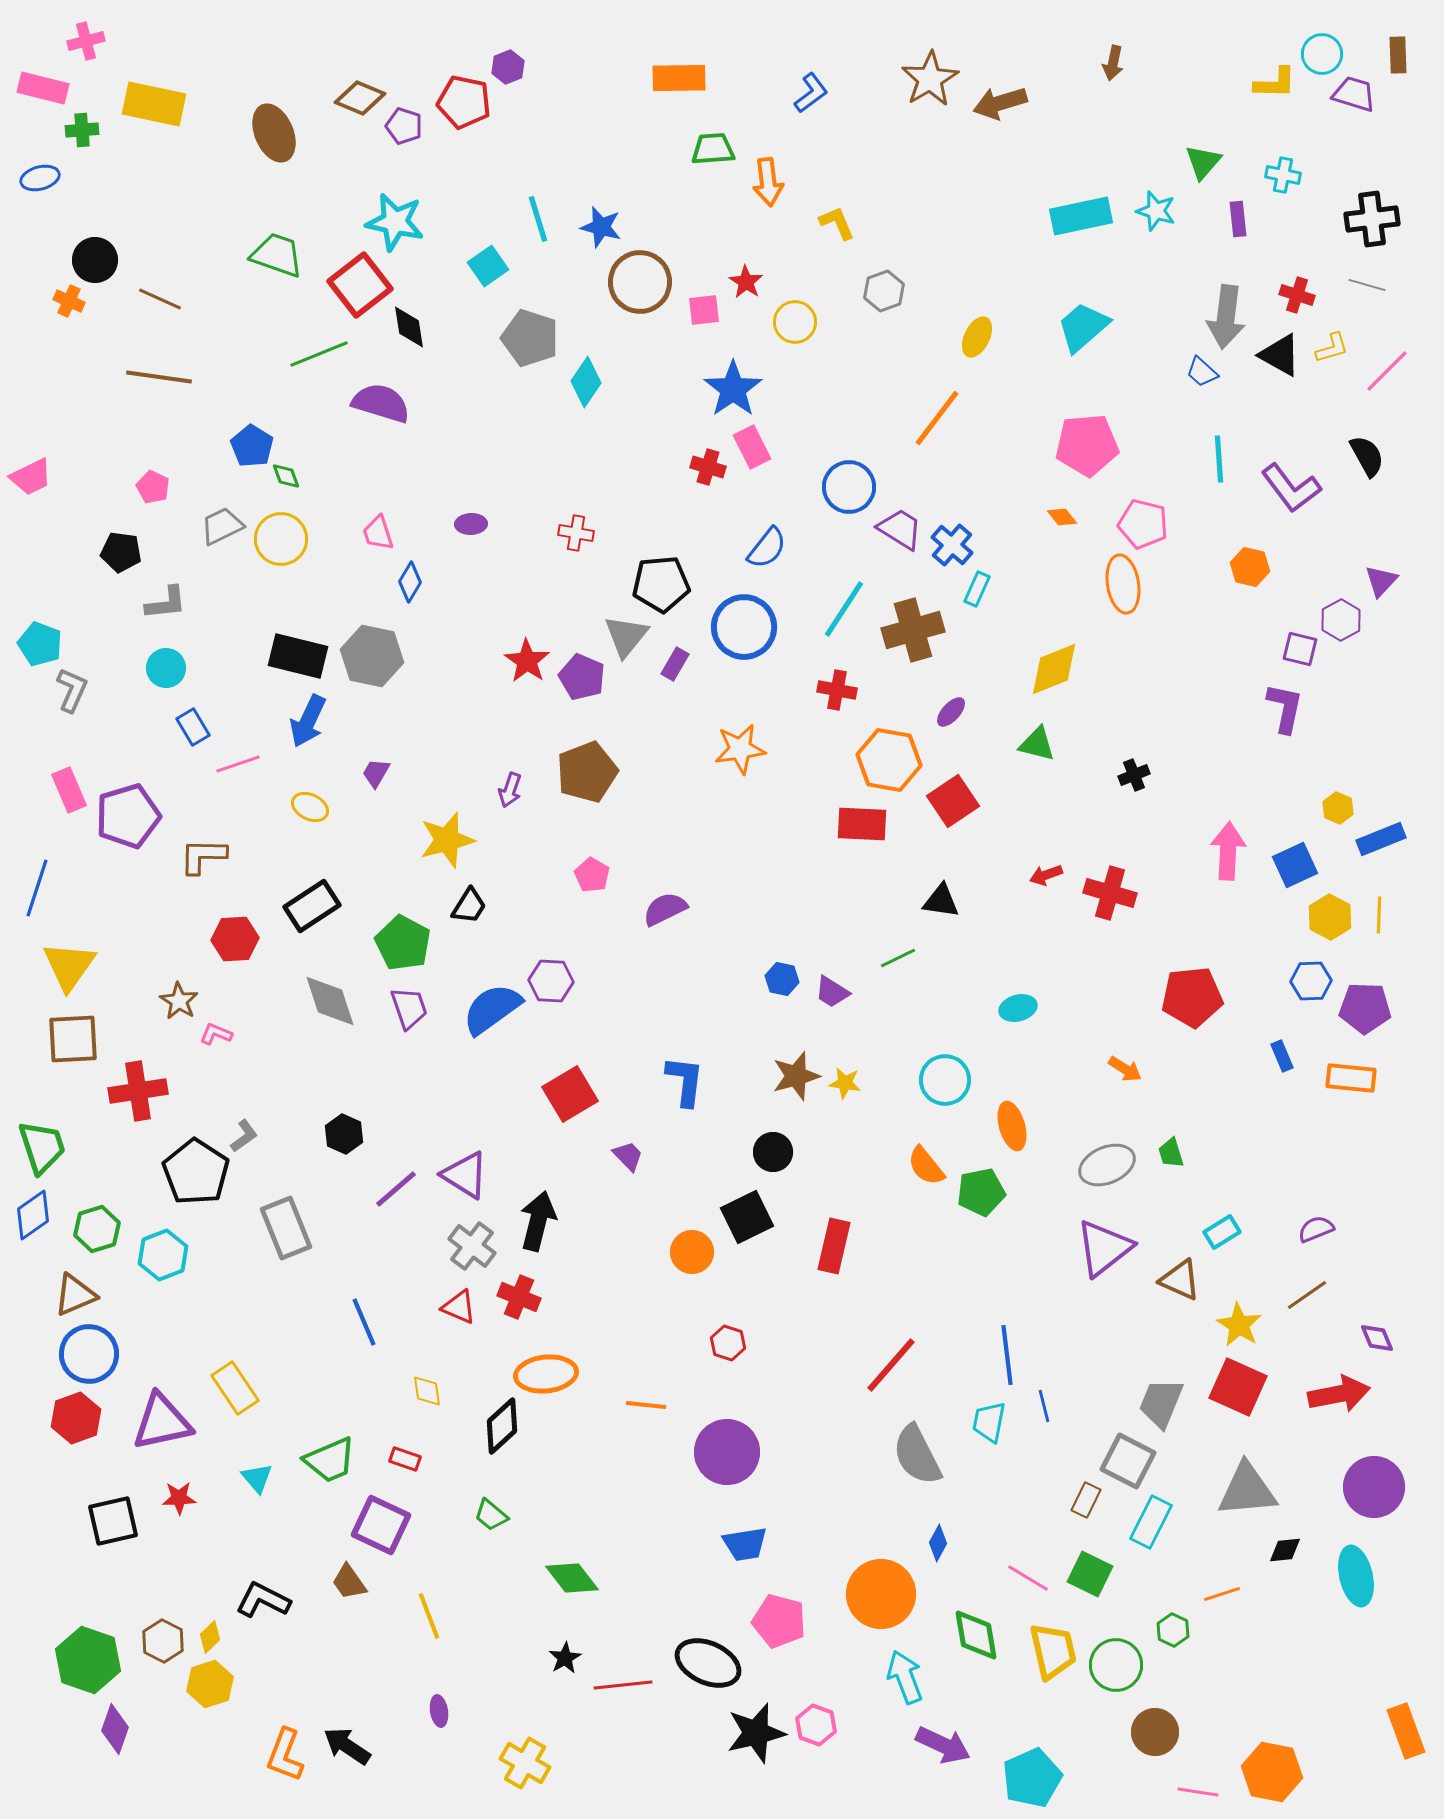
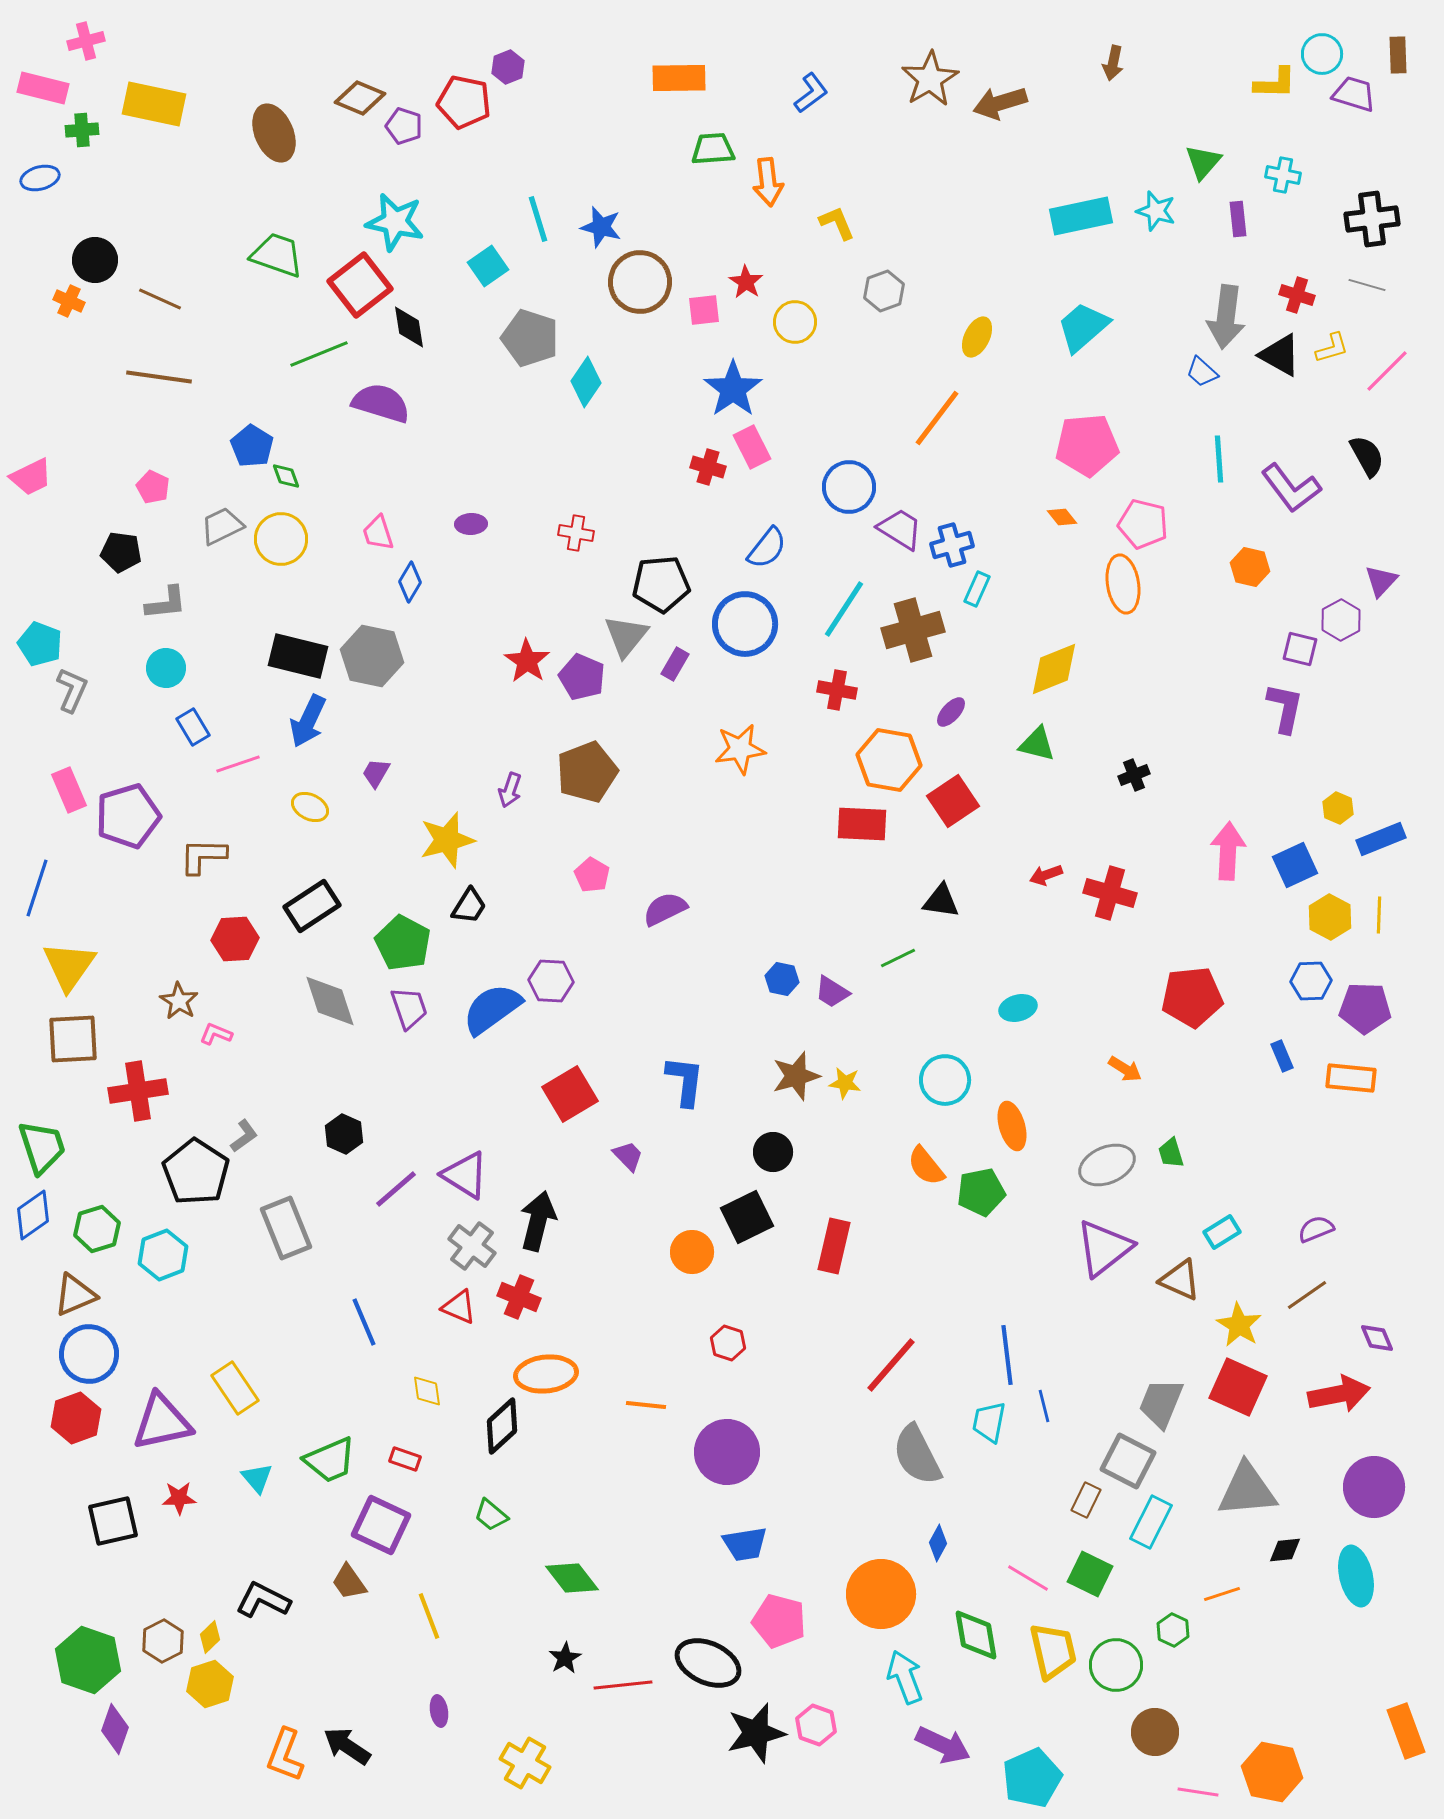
blue cross at (952, 545): rotated 33 degrees clockwise
blue circle at (744, 627): moved 1 px right, 3 px up
brown hexagon at (163, 1641): rotated 6 degrees clockwise
